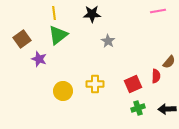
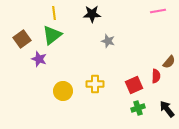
green triangle: moved 6 px left
gray star: rotated 16 degrees counterclockwise
red square: moved 1 px right, 1 px down
black arrow: rotated 54 degrees clockwise
